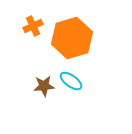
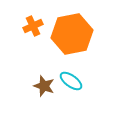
orange hexagon: moved 4 px up; rotated 6 degrees clockwise
brown star: rotated 25 degrees clockwise
